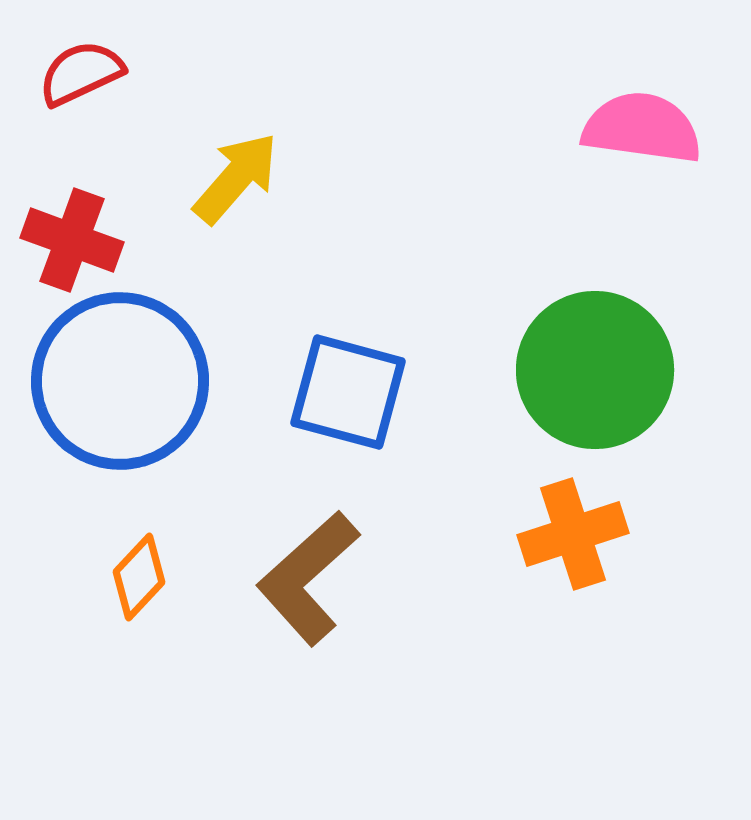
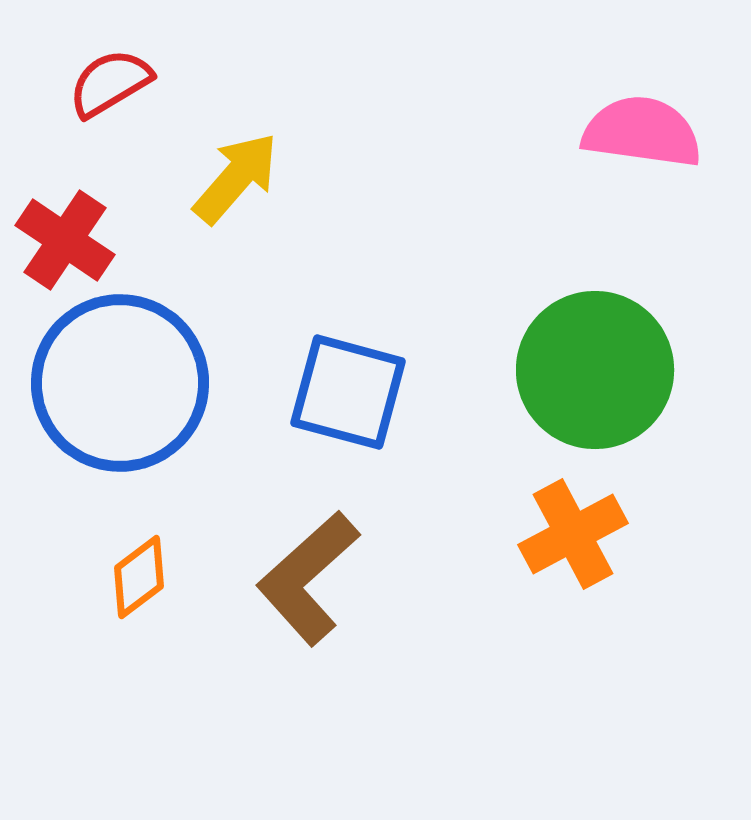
red semicircle: moved 29 px right, 10 px down; rotated 6 degrees counterclockwise
pink semicircle: moved 4 px down
red cross: moved 7 px left; rotated 14 degrees clockwise
blue circle: moved 2 px down
orange cross: rotated 10 degrees counterclockwise
orange diamond: rotated 10 degrees clockwise
